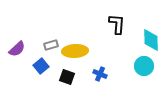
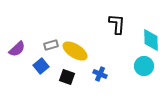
yellow ellipse: rotated 35 degrees clockwise
